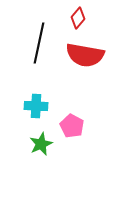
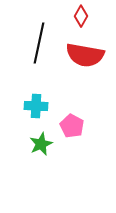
red diamond: moved 3 px right, 2 px up; rotated 10 degrees counterclockwise
